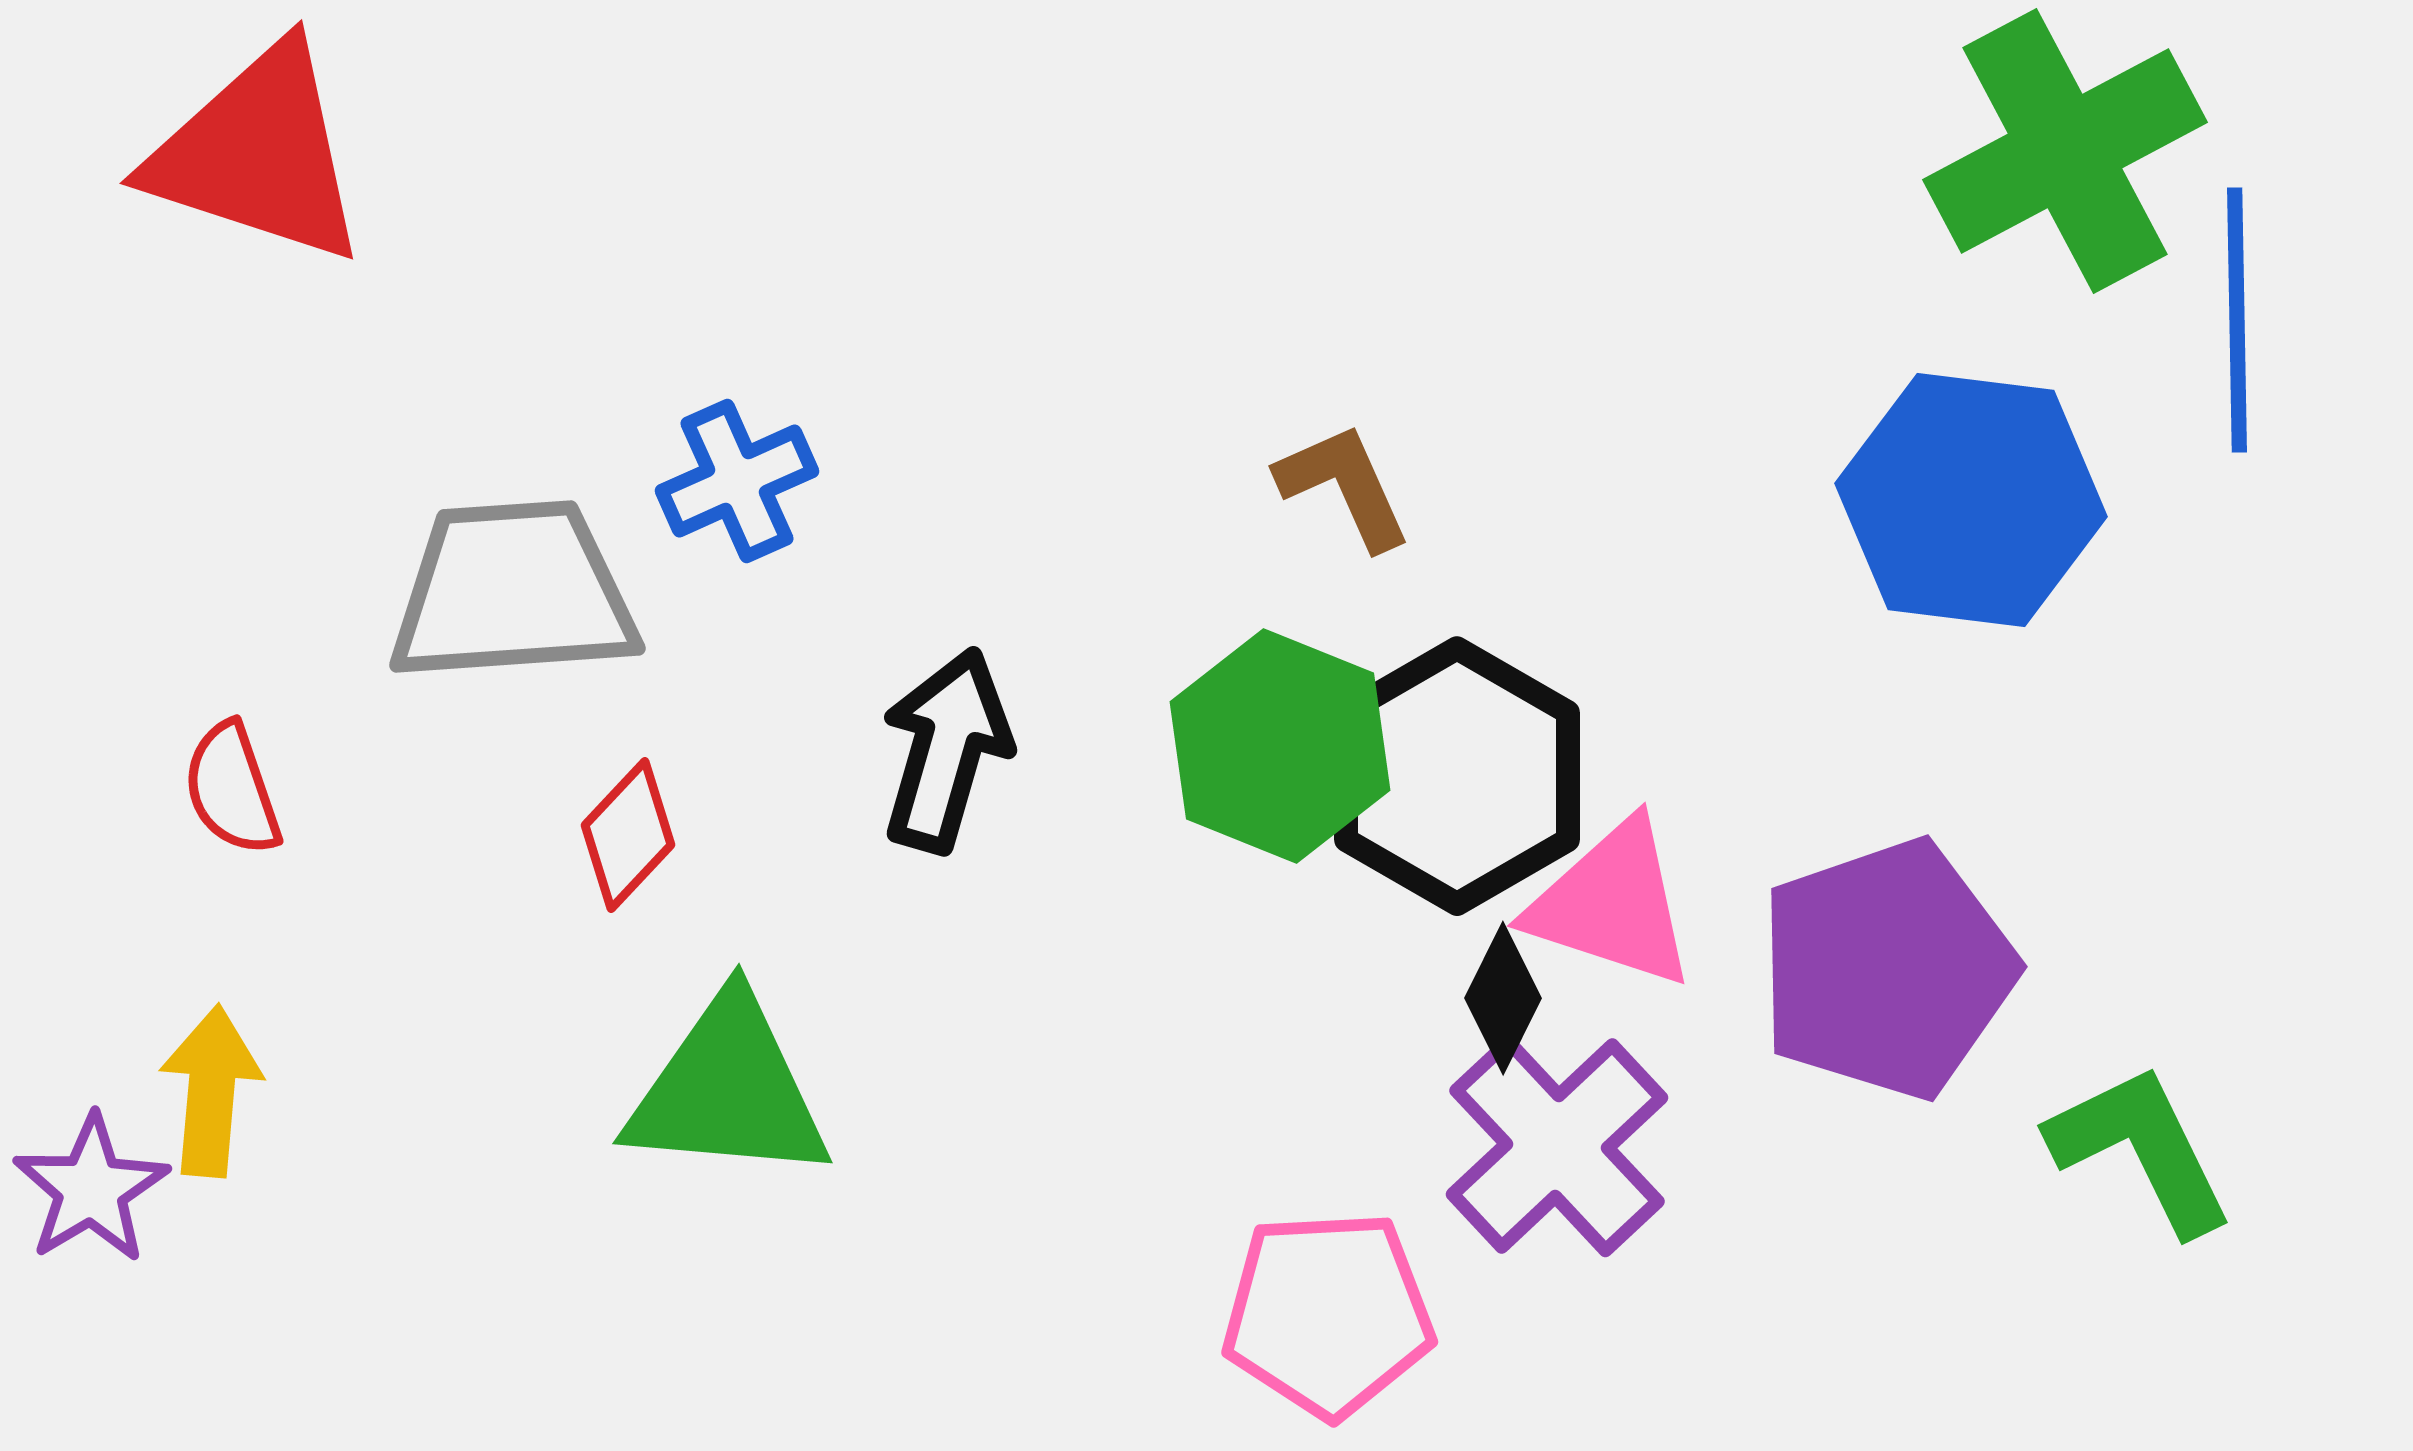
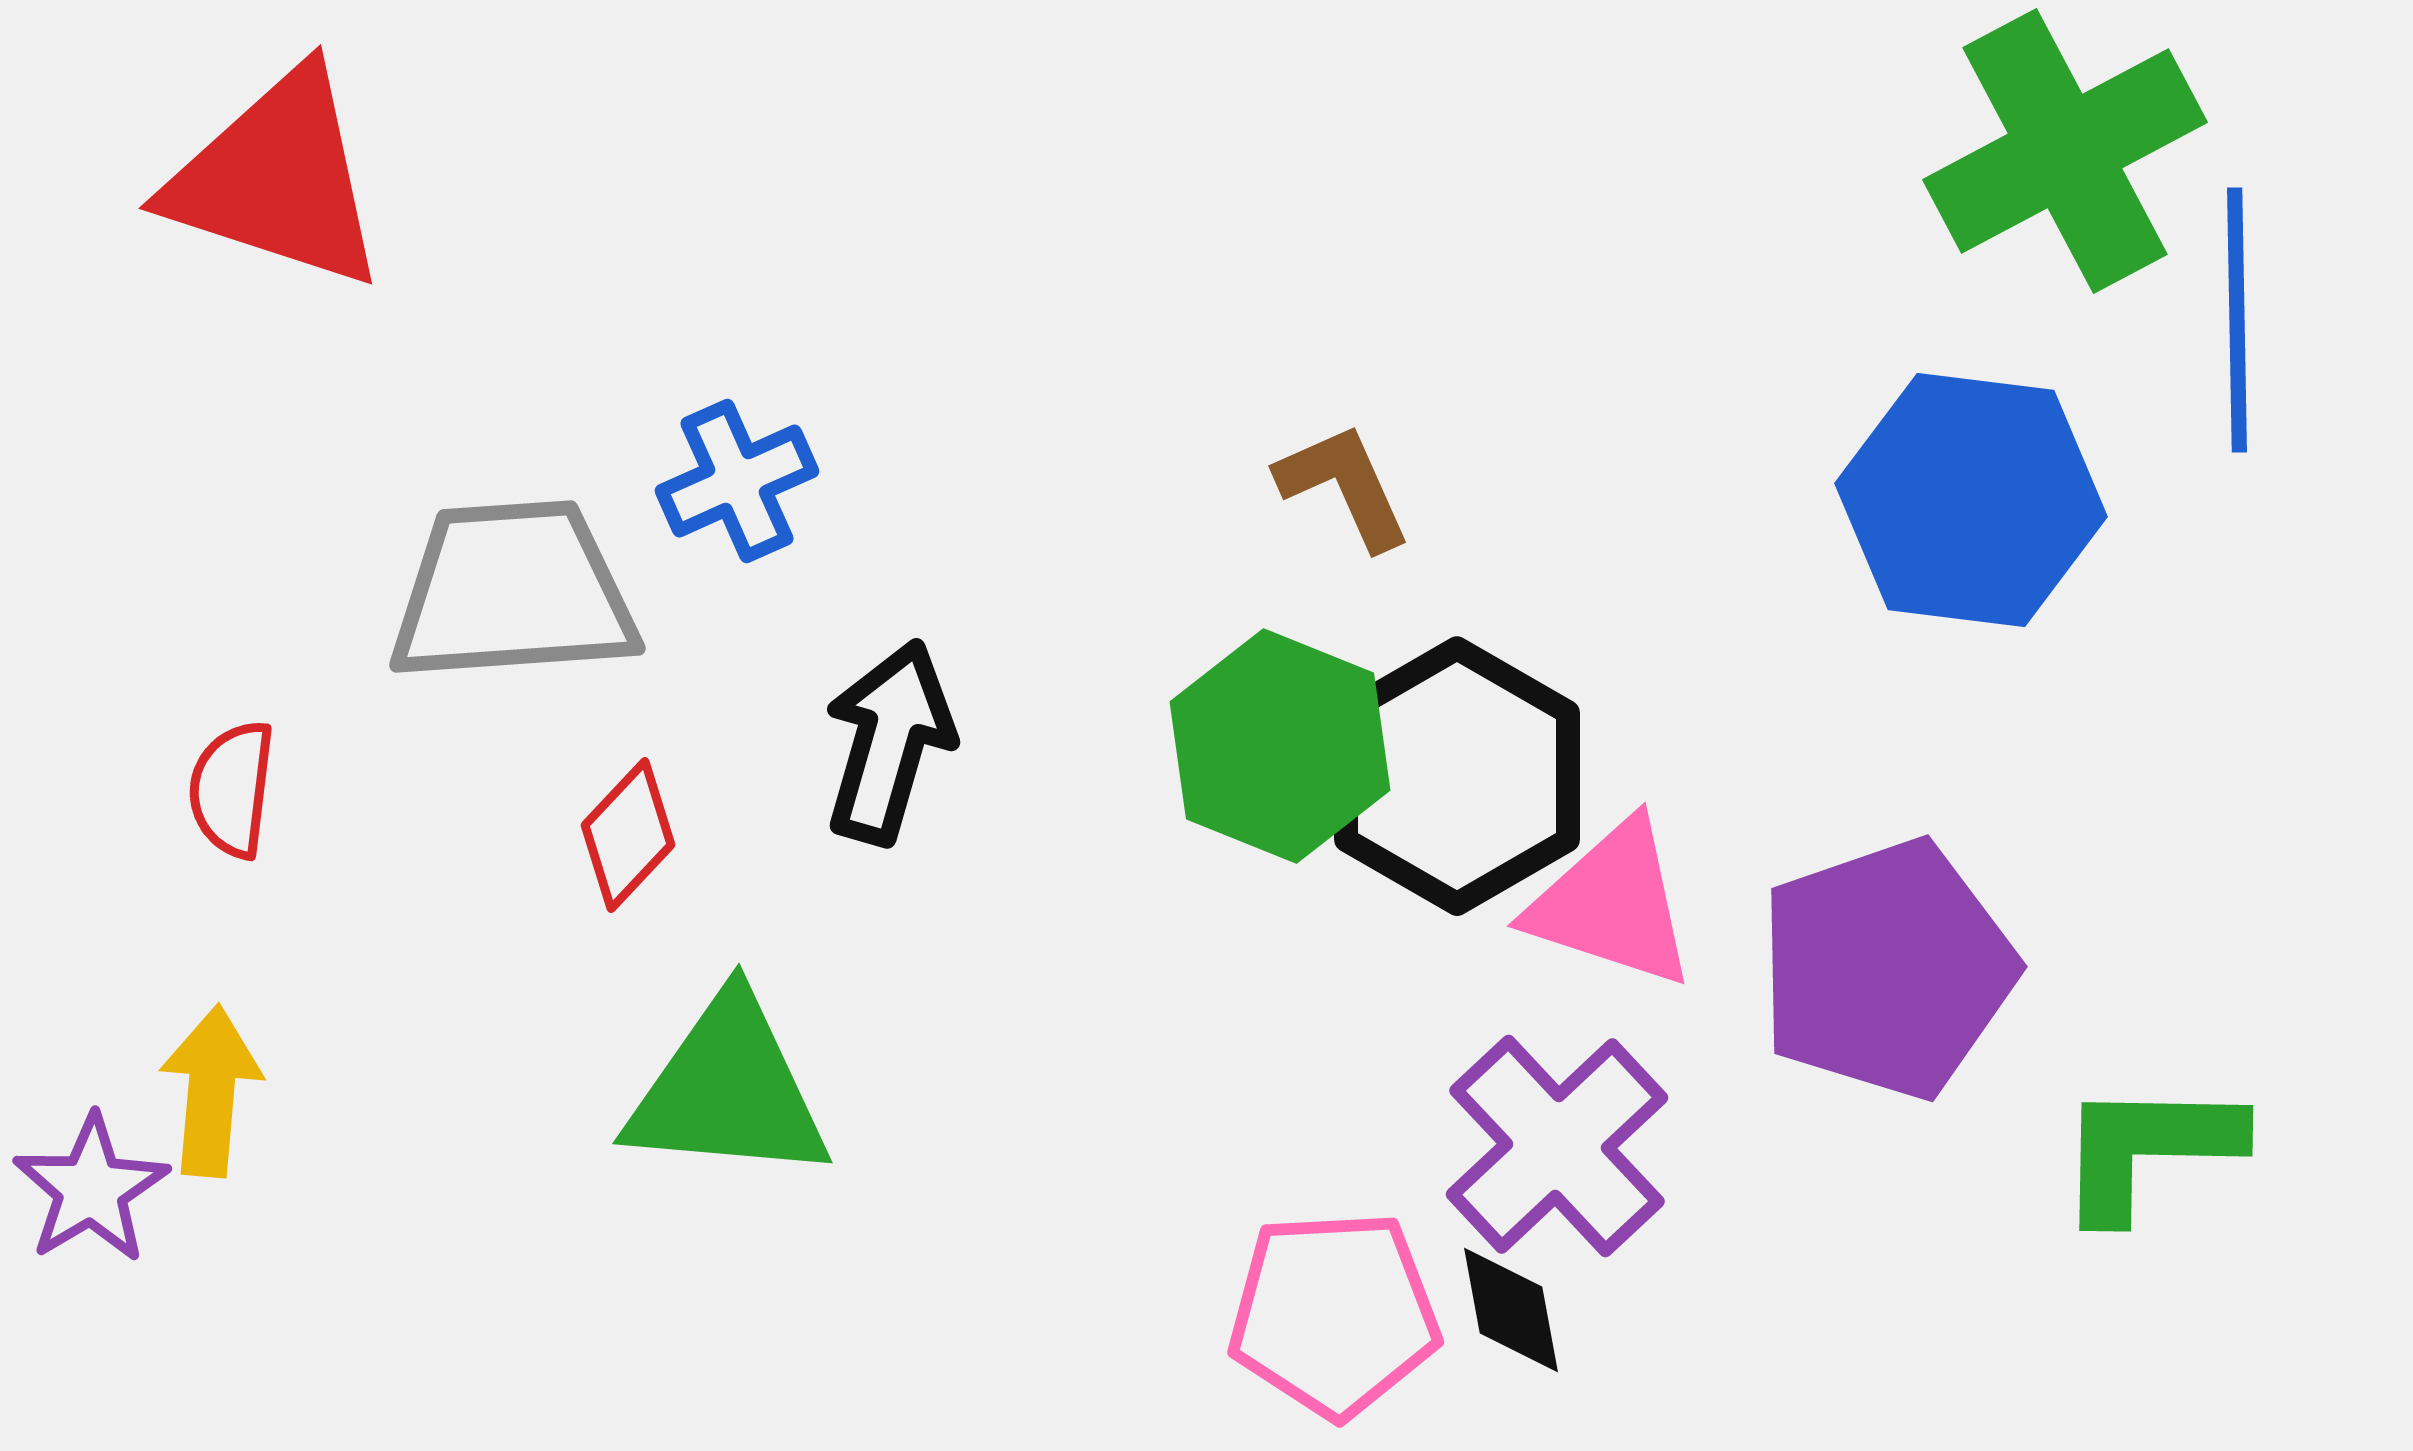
red triangle: moved 19 px right, 25 px down
black arrow: moved 57 px left, 8 px up
red semicircle: rotated 26 degrees clockwise
black diamond: moved 8 px right, 312 px down; rotated 37 degrees counterclockwise
green L-shape: moved 7 px right; rotated 63 degrees counterclockwise
pink pentagon: moved 6 px right
